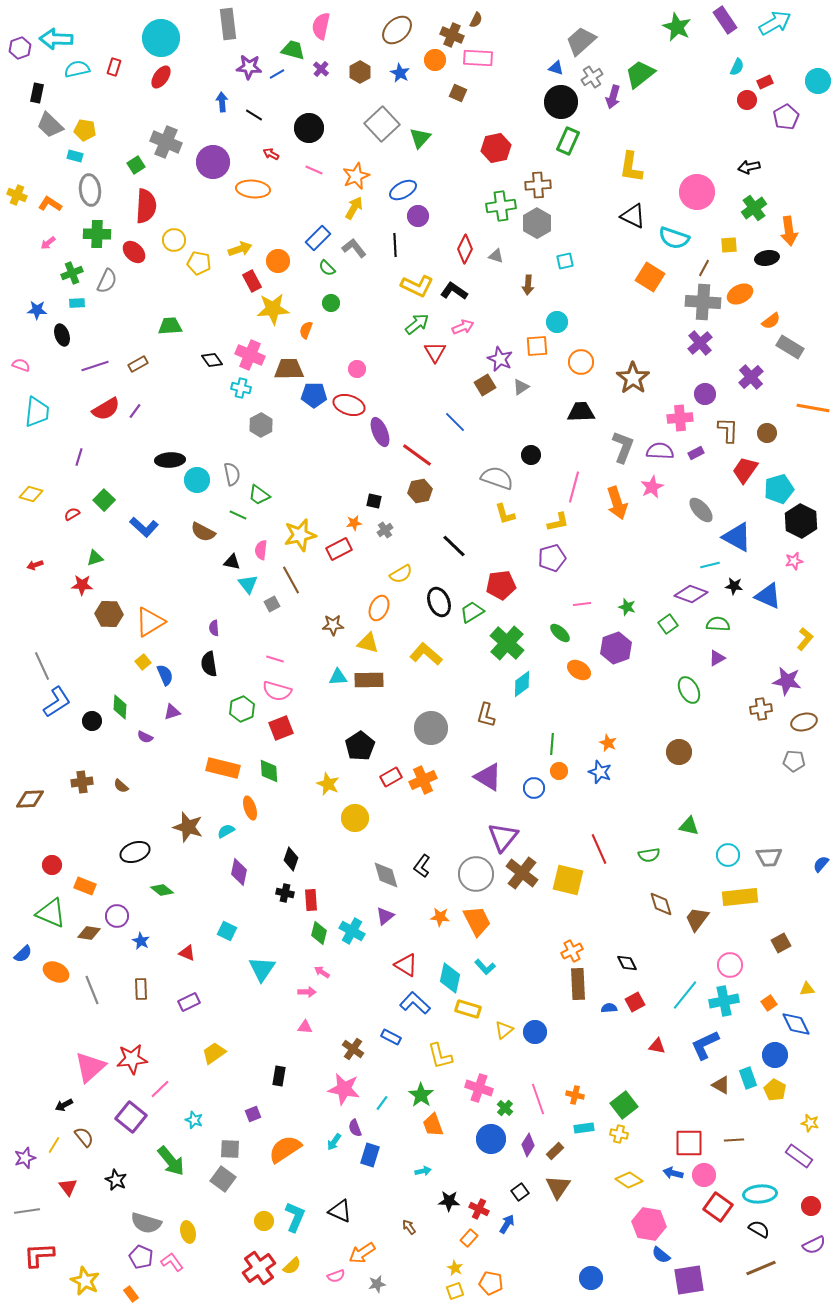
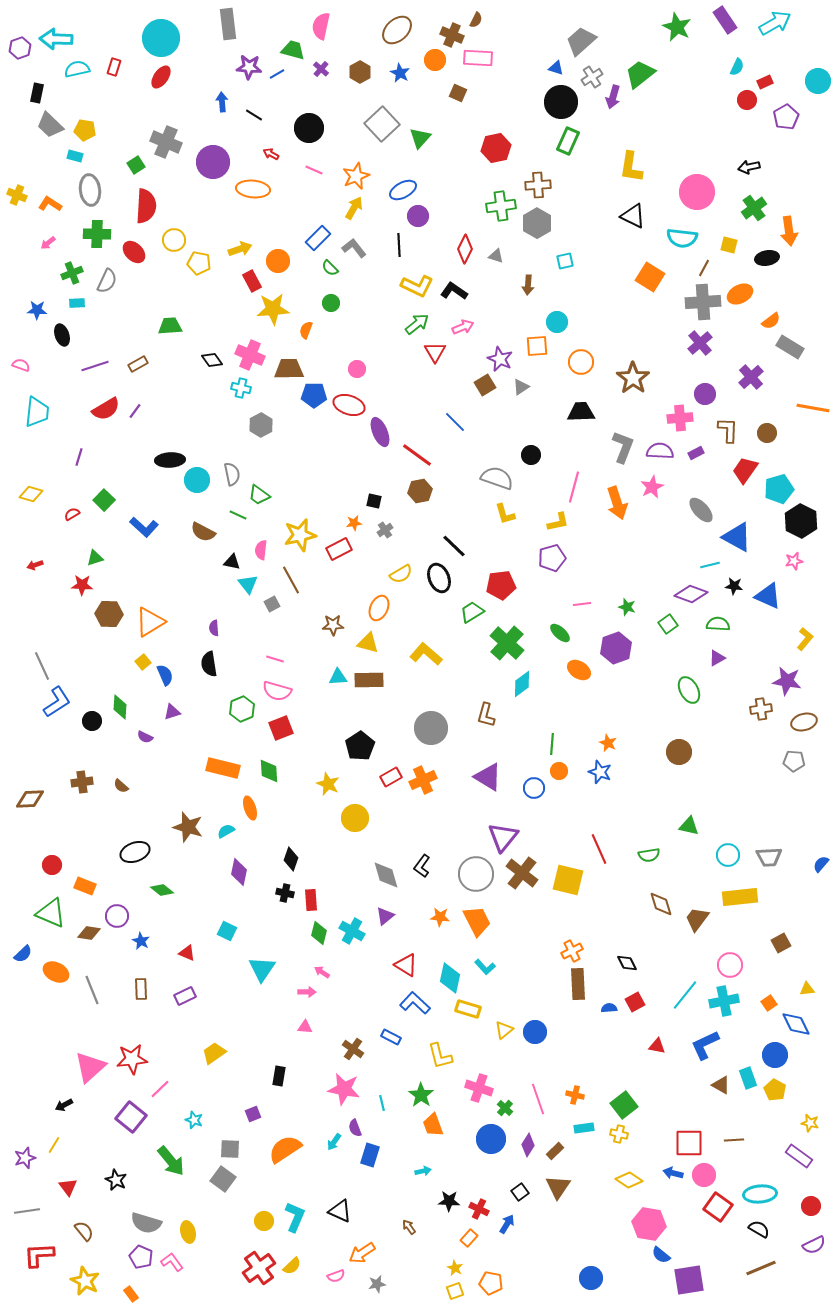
cyan semicircle at (674, 238): moved 8 px right; rotated 12 degrees counterclockwise
black line at (395, 245): moved 4 px right
yellow square at (729, 245): rotated 18 degrees clockwise
green semicircle at (327, 268): moved 3 px right
gray cross at (703, 302): rotated 8 degrees counterclockwise
black ellipse at (439, 602): moved 24 px up
purple rectangle at (189, 1002): moved 4 px left, 6 px up
cyan line at (382, 1103): rotated 49 degrees counterclockwise
brown semicircle at (84, 1137): moved 94 px down
